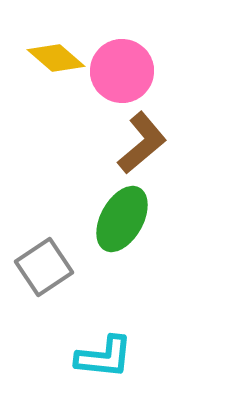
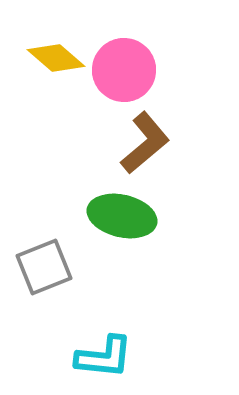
pink circle: moved 2 px right, 1 px up
brown L-shape: moved 3 px right
green ellipse: moved 3 px up; rotated 74 degrees clockwise
gray square: rotated 12 degrees clockwise
